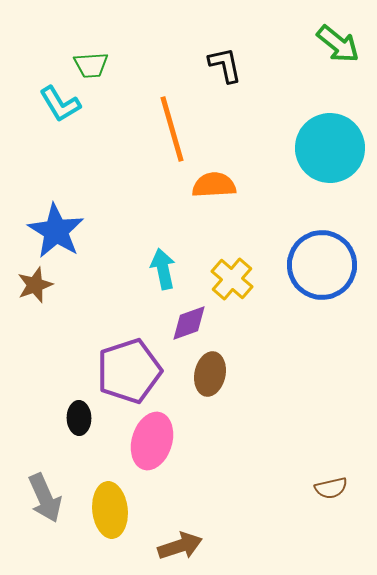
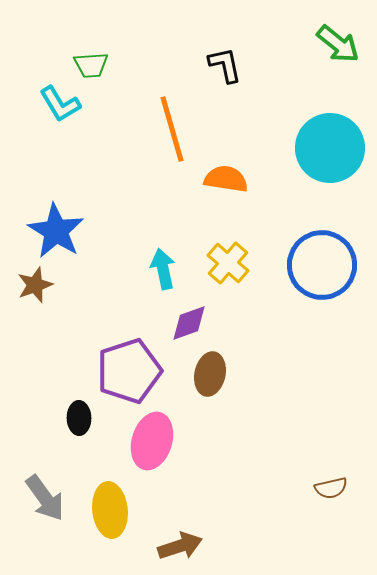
orange semicircle: moved 12 px right, 6 px up; rotated 12 degrees clockwise
yellow cross: moved 4 px left, 16 px up
gray arrow: rotated 12 degrees counterclockwise
